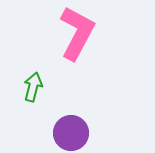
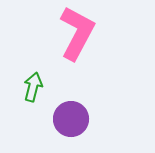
purple circle: moved 14 px up
